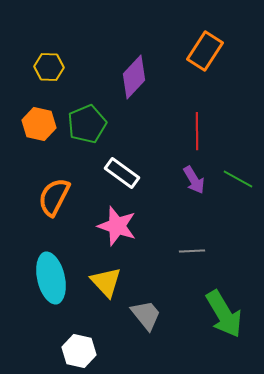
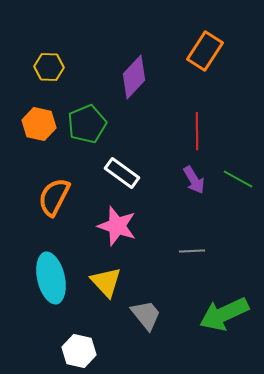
green arrow: rotated 96 degrees clockwise
